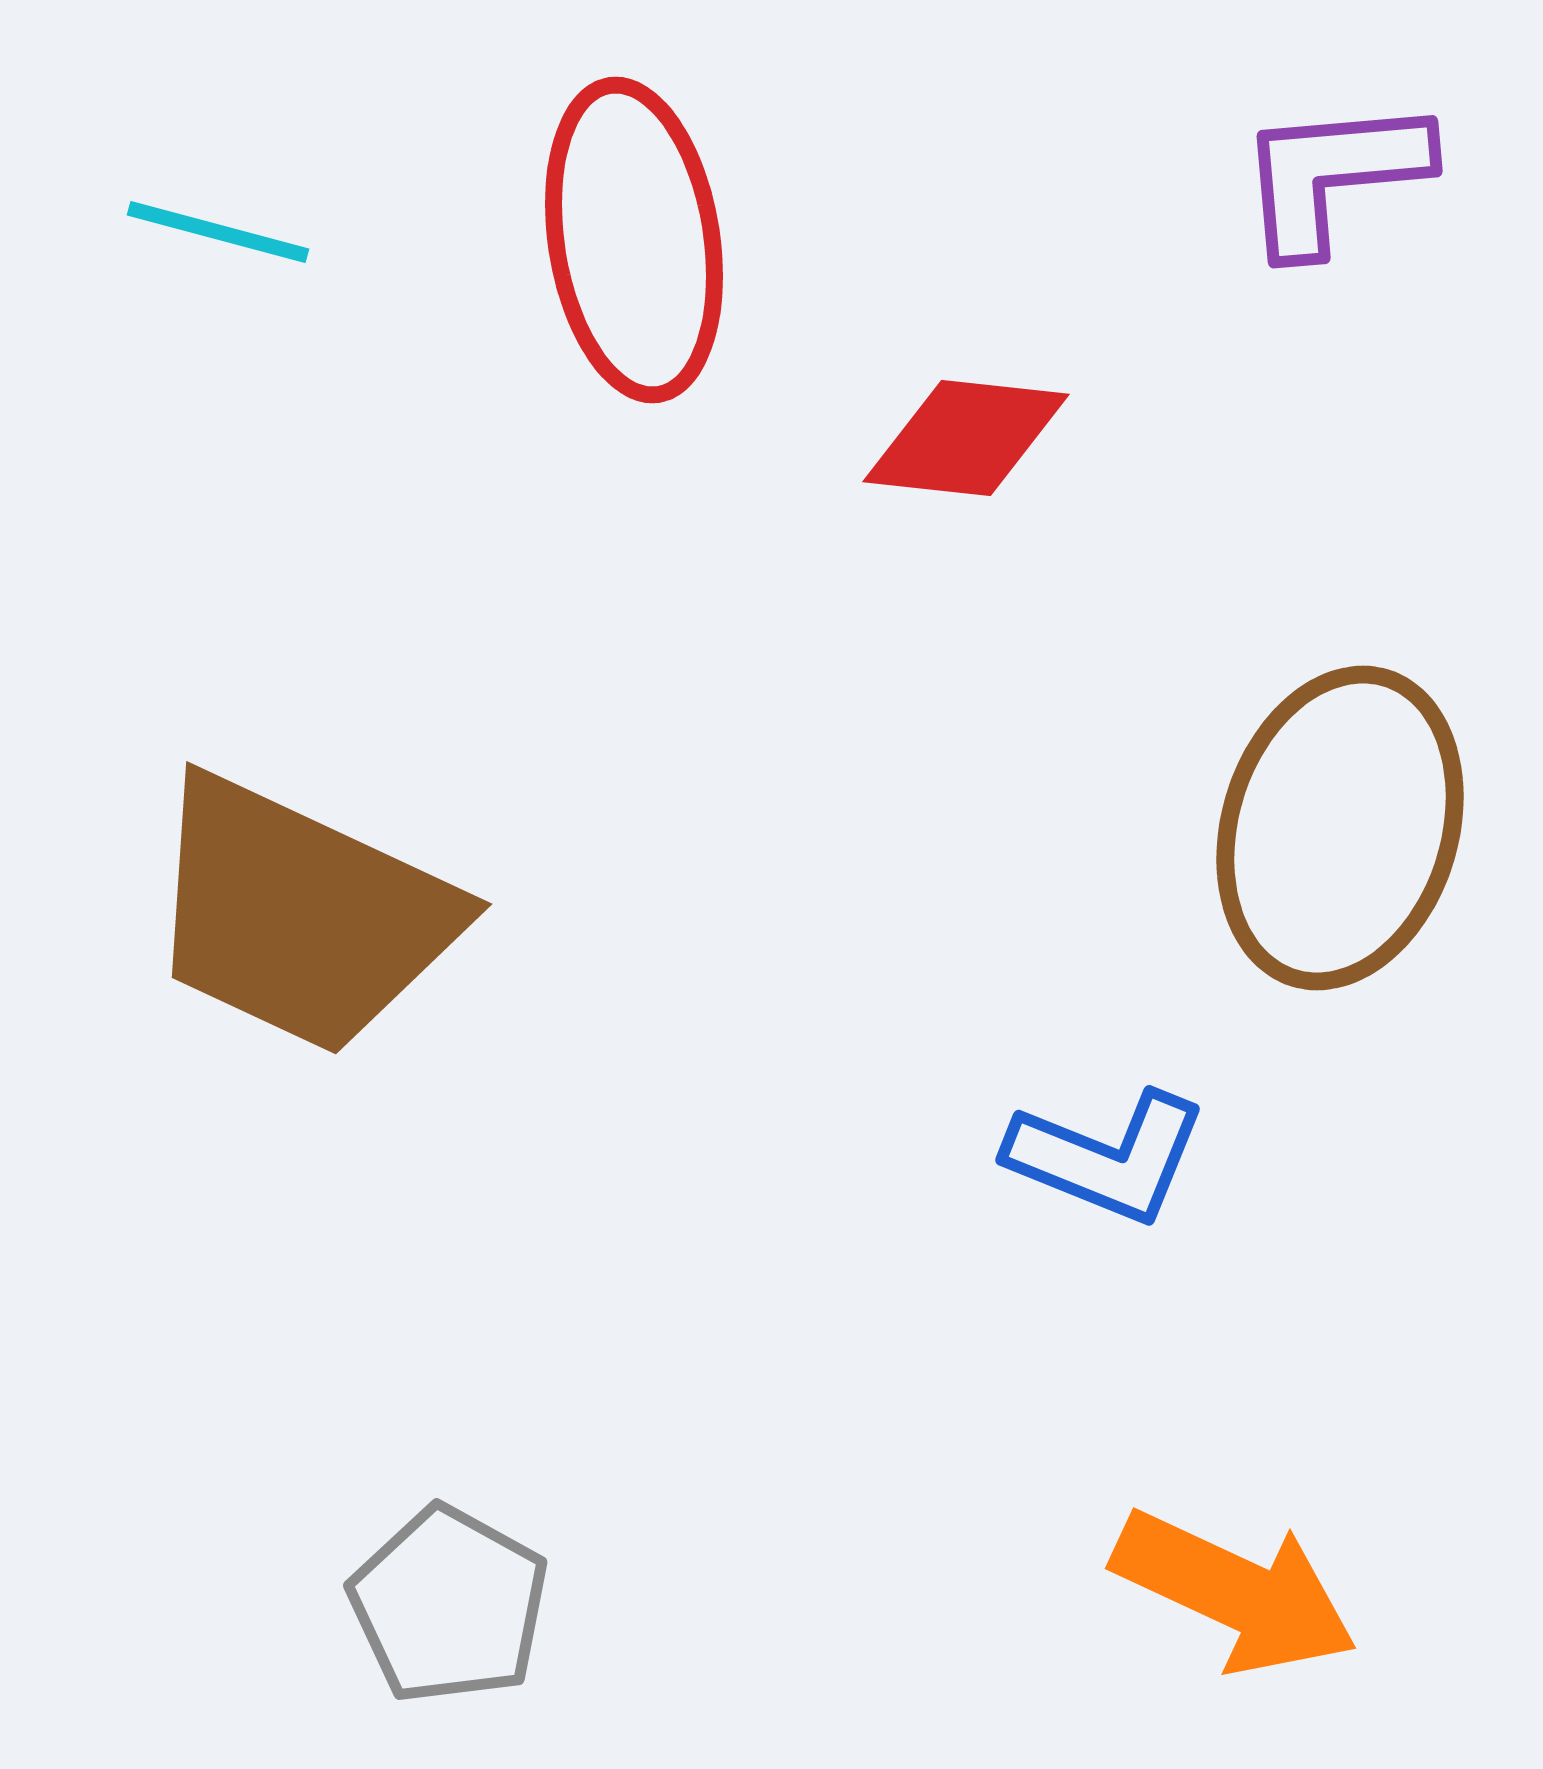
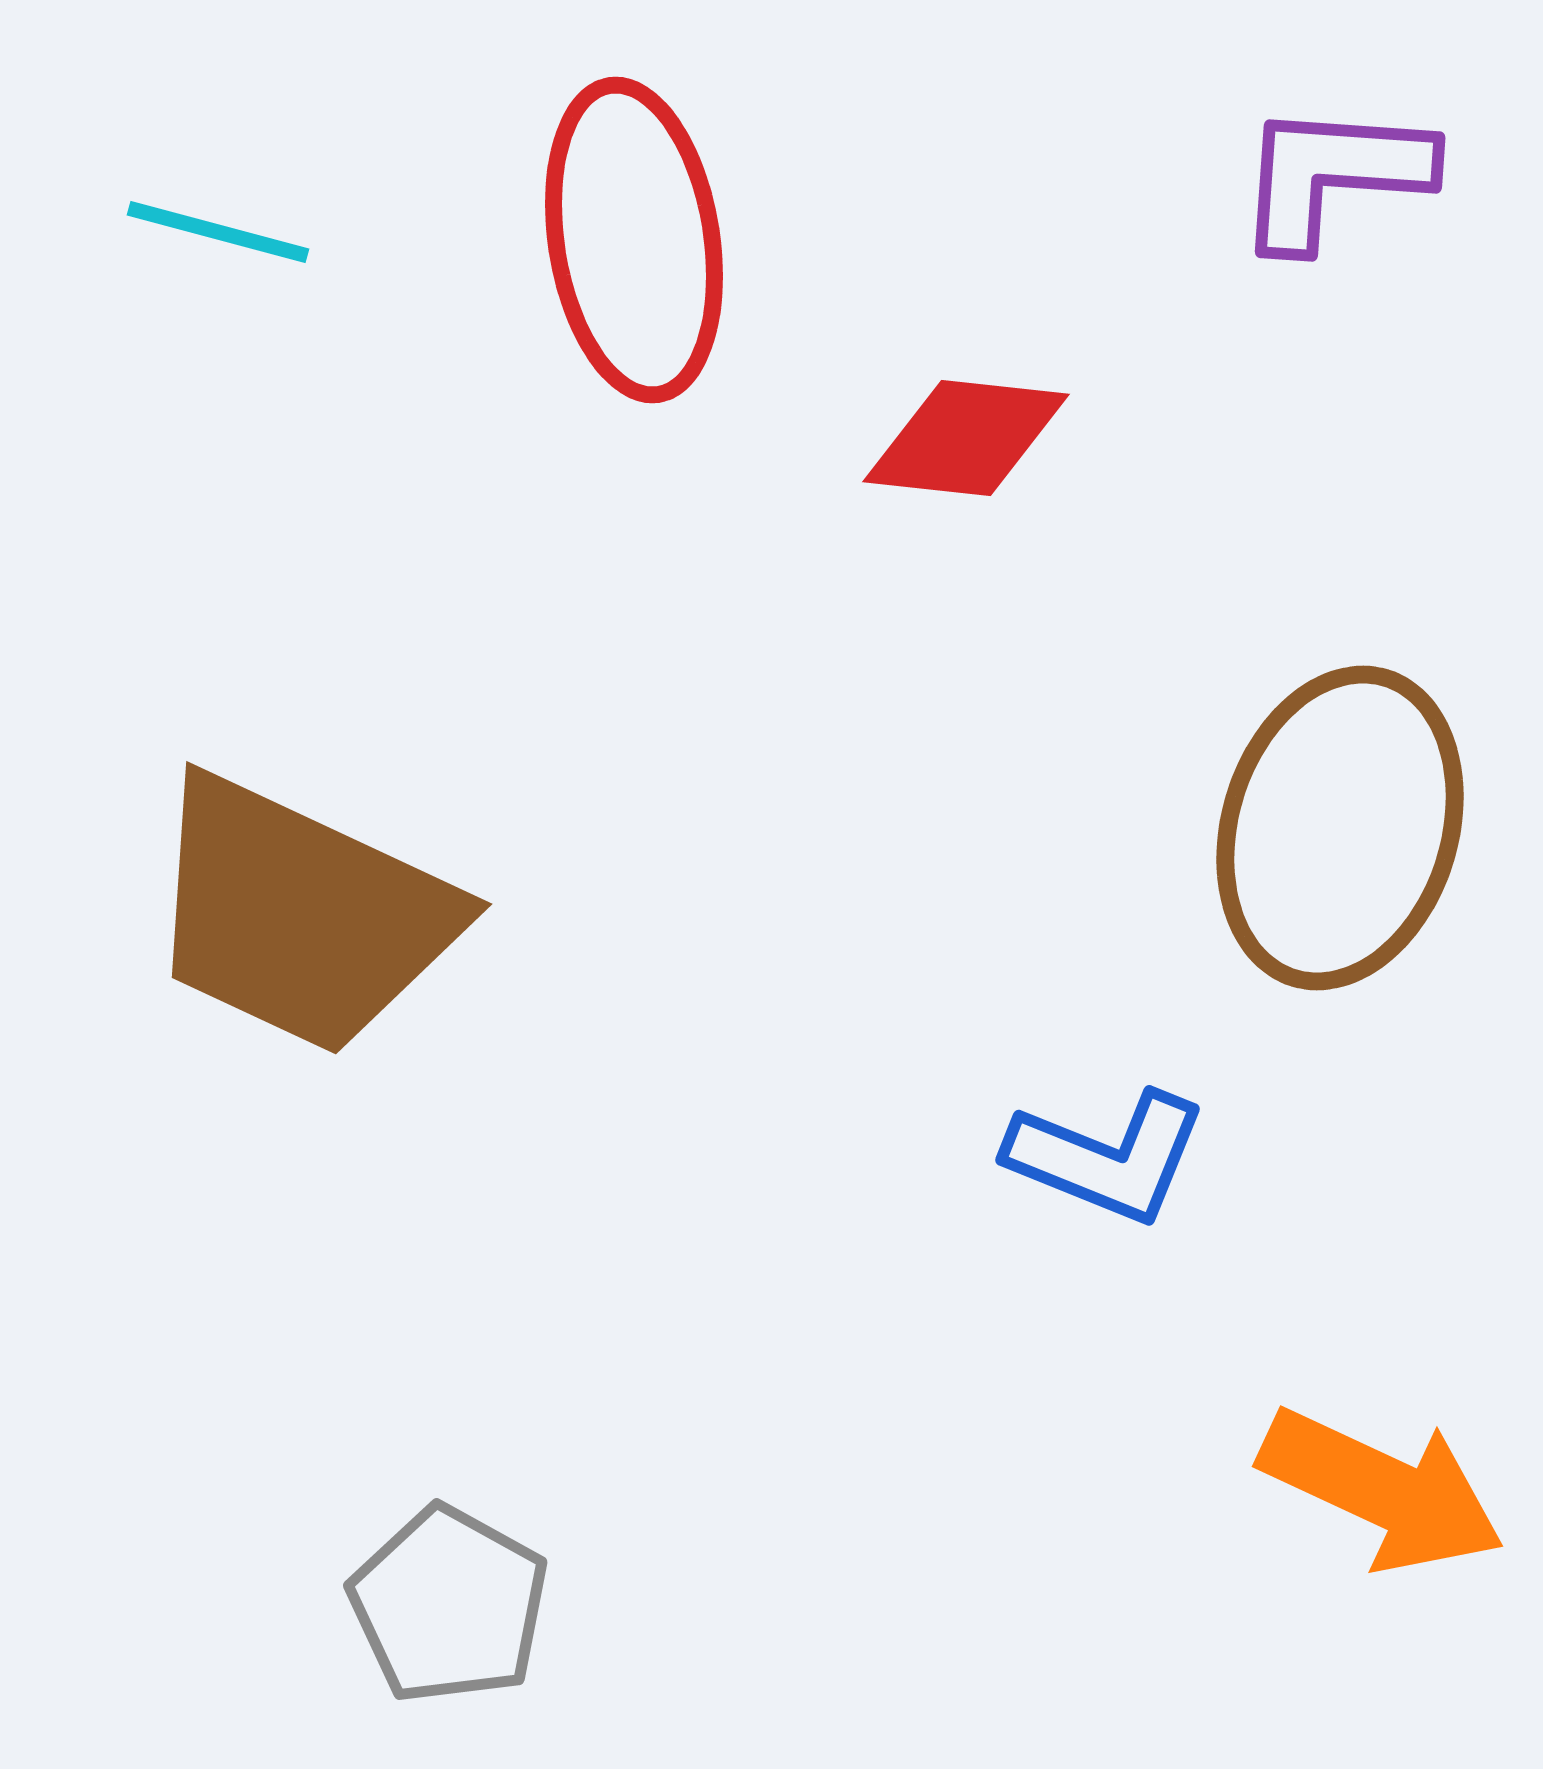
purple L-shape: rotated 9 degrees clockwise
orange arrow: moved 147 px right, 102 px up
